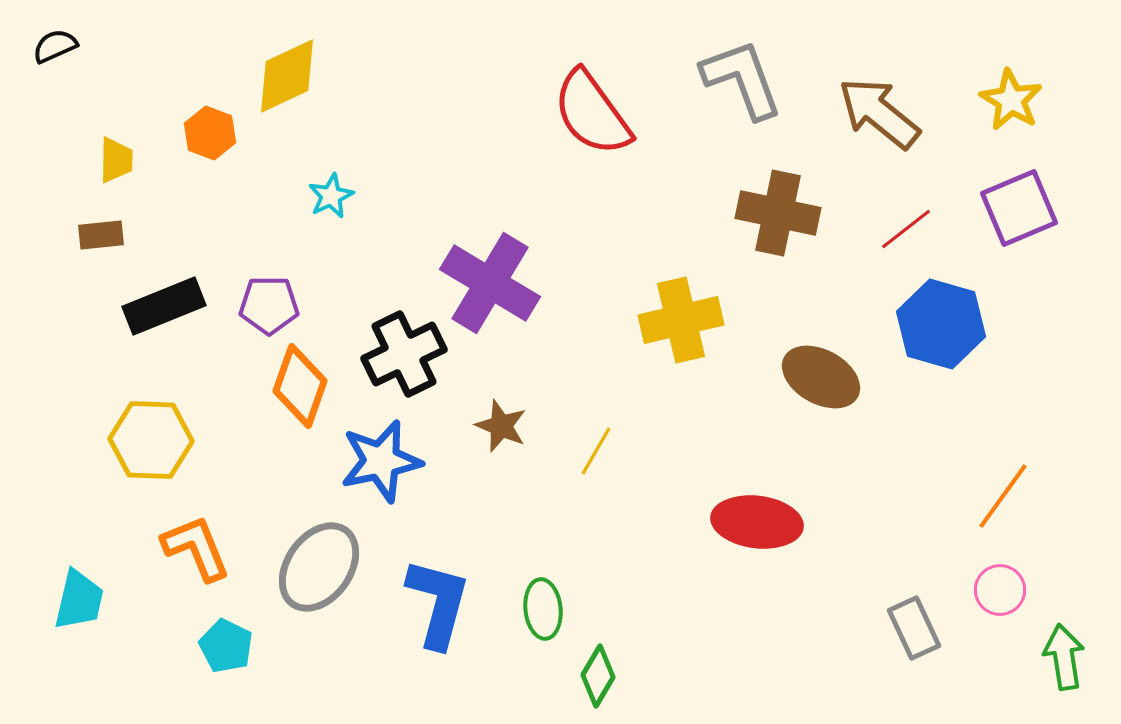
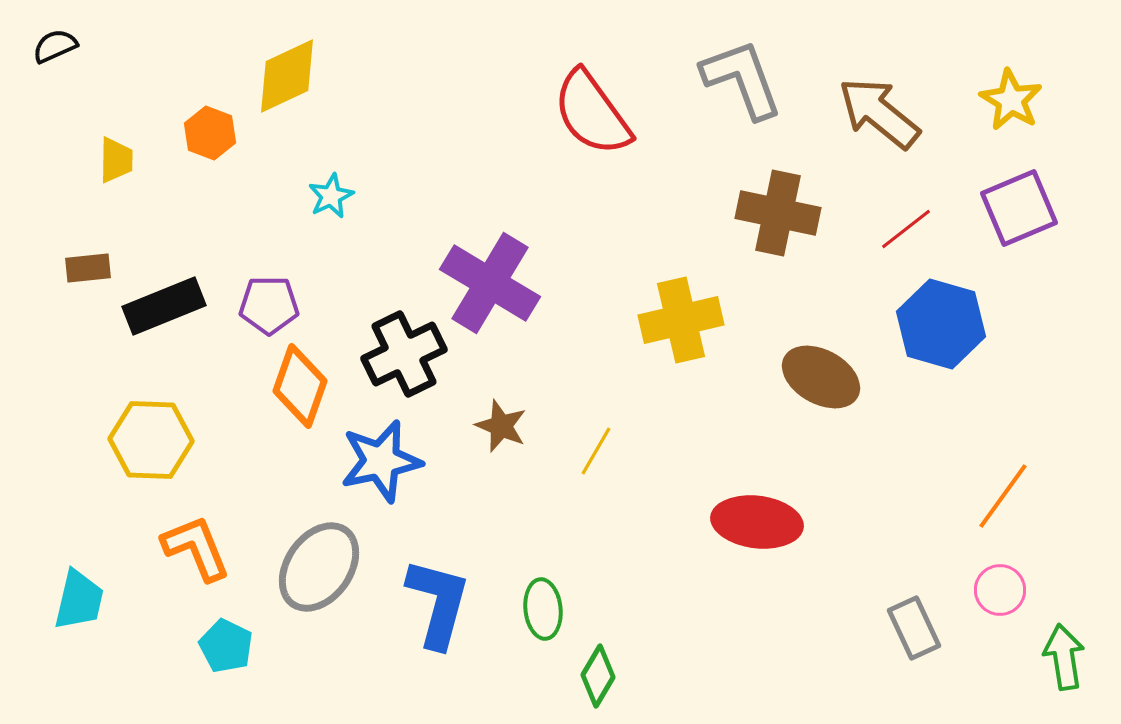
brown rectangle: moved 13 px left, 33 px down
